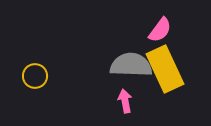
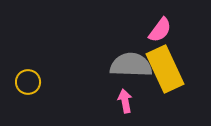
yellow circle: moved 7 px left, 6 px down
